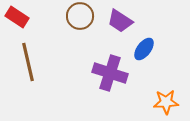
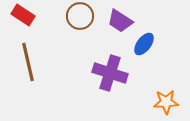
red rectangle: moved 6 px right, 2 px up
blue ellipse: moved 5 px up
